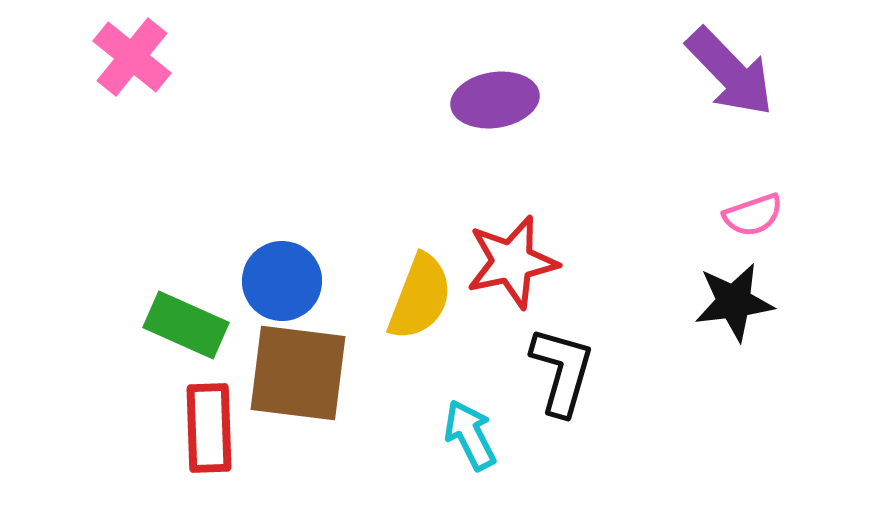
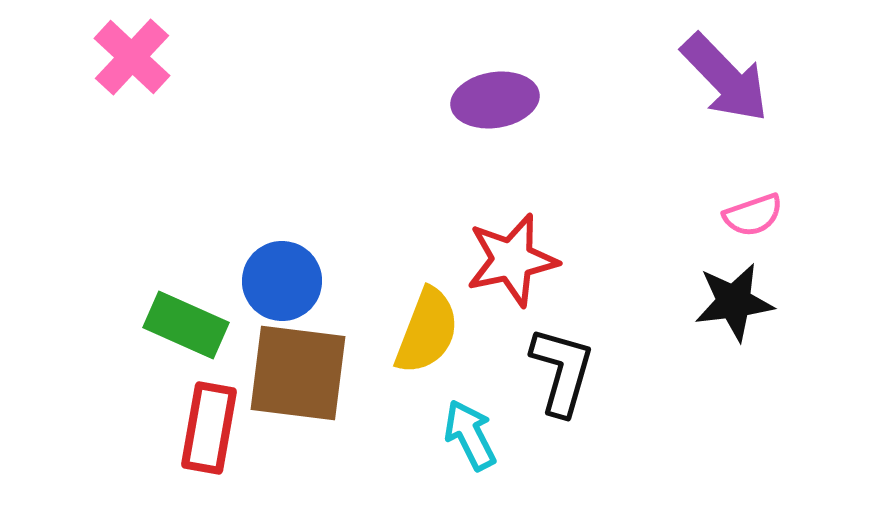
pink cross: rotated 4 degrees clockwise
purple arrow: moved 5 px left, 6 px down
red star: moved 2 px up
yellow semicircle: moved 7 px right, 34 px down
red rectangle: rotated 12 degrees clockwise
